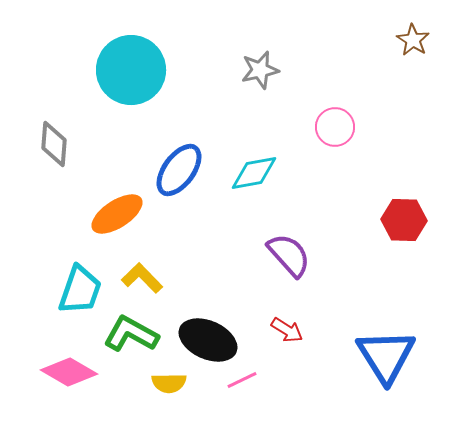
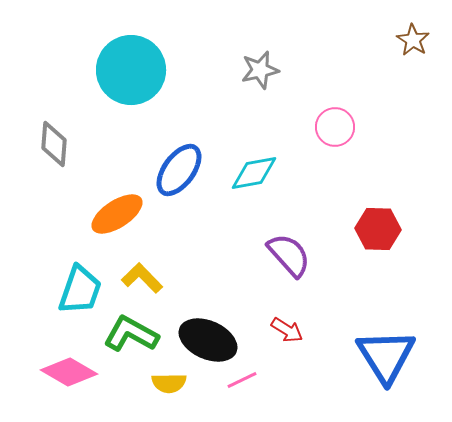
red hexagon: moved 26 px left, 9 px down
